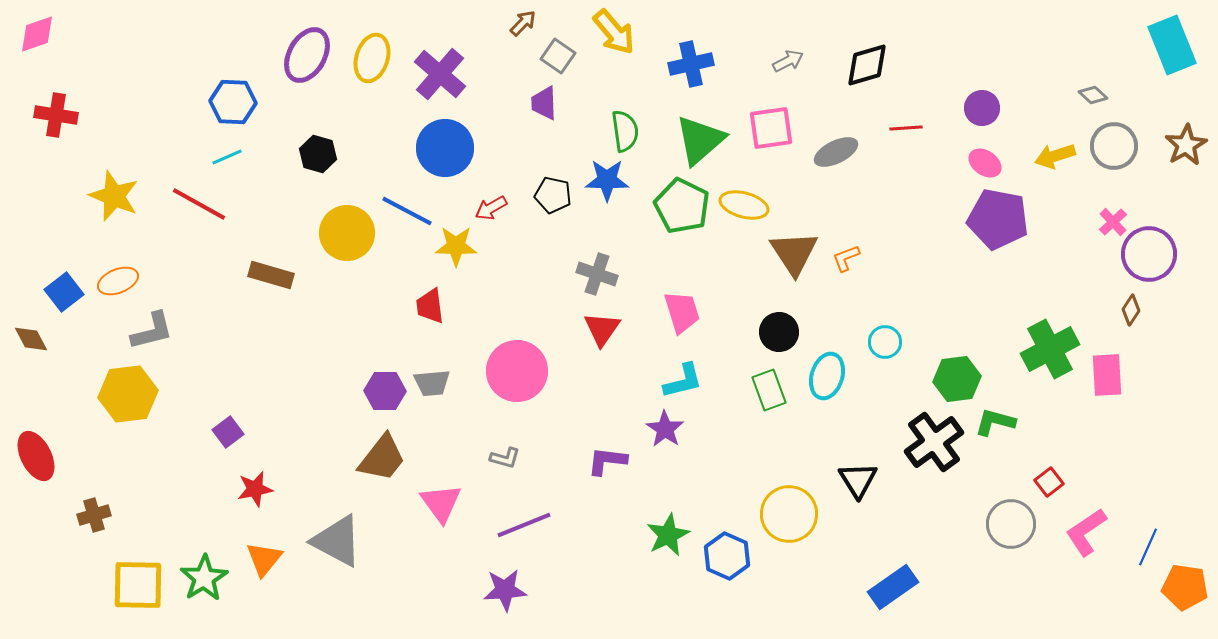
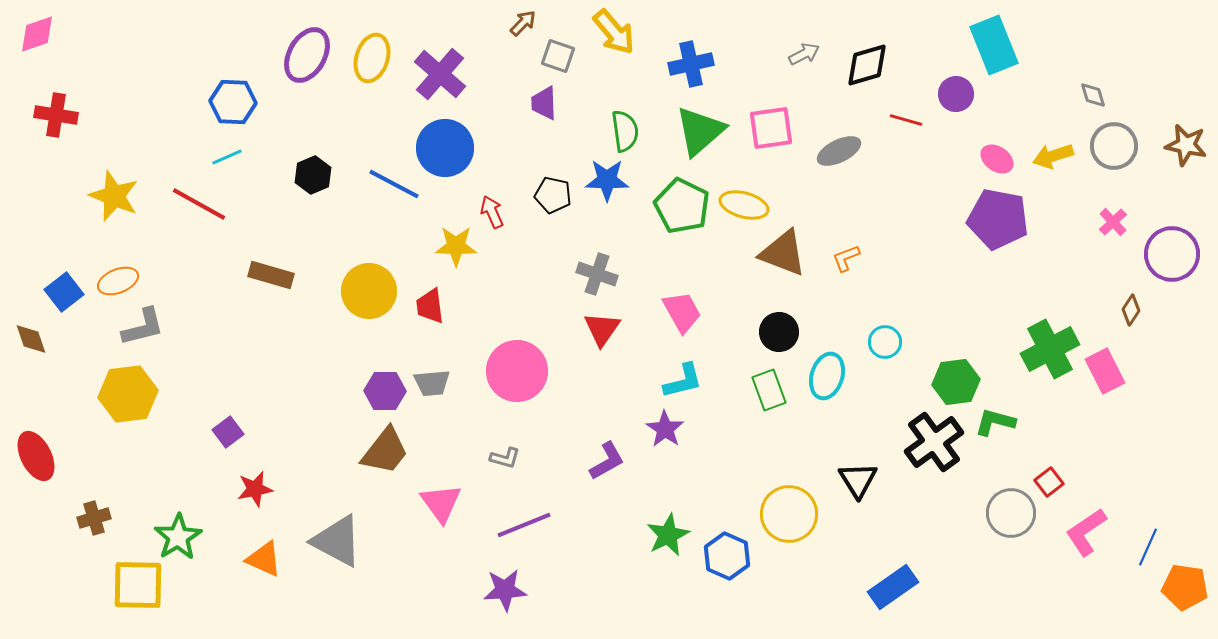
cyan rectangle at (1172, 45): moved 178 px left
gray square at (558, 56): rotated 16 degrees counterclockwise
gray arrow at (788, 61): moved 16 px right, 7 px up
gray diamond at (1093, 95): rotated 32 degrees clockwise
purple circle at (982, 108): moved 26 px left, 14 px up
red line at (906, 128): moved 8 px up; rotated 20 degrees clockwise
green triangle at (700, 140): moved 9 px up
brown star at (1186, 145): rotated 30 degrees counterclockwise
gray ellipse at (836, 152): moved 3 px right, 1 px up
black hexagon at (318, 154): moved 5 px left, 21 px down; rotated 21 degrees clockwise
yellow arrow at (1055, 156): moved 2 px left
pink ellipse at (985, 163): moved 12 px right, 4 px up
red arrow at (491, 208): moved 1 px right, 4 px down; rotated 96 degrees clockwise
blue line at (407, 211): moved 13 px left, 27 px up
yellow circle at (347, 233): moved 22 px right, 58 px down
brown triangle at (794, 253): moved 11 px left; rotated 36 degrees counterclockwise
purple circle at (1149, 254): moved 23 px right
pink trapezoid at (682, 312): rotated 12 degrees counterclockwise
gray L-shape at (152, 331): moved 9 px left, 4 px up
brown diamond at (31, 339): rotated 9 degrees clockwise
pink rectangle at (1107, 375): moved 2 px left, 4 px up; rotated 24 degrees counterclockwise
green hexagon at (957, 379): moved 1 px left, 3 px down
brown trapezoid at (382, 458): moved 3 px right, 7 px up
purple L-shape at (607, 461): rotated 144 degrees clockwise
brown cross at (94, 515): moved 3 px down
gray circle at (1011, 524): moved 11 px up
orange triangle at (264, 559): rotated 45 degrees counterclockwise
green star at (204, 578): moved 26 px left, 41 px up
